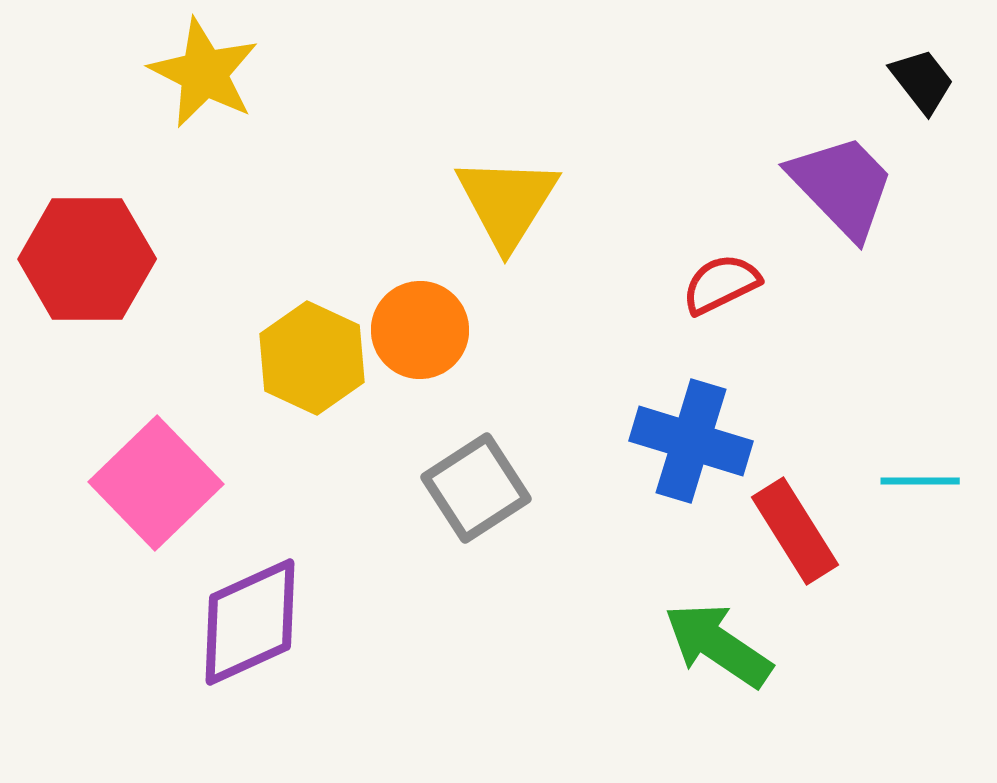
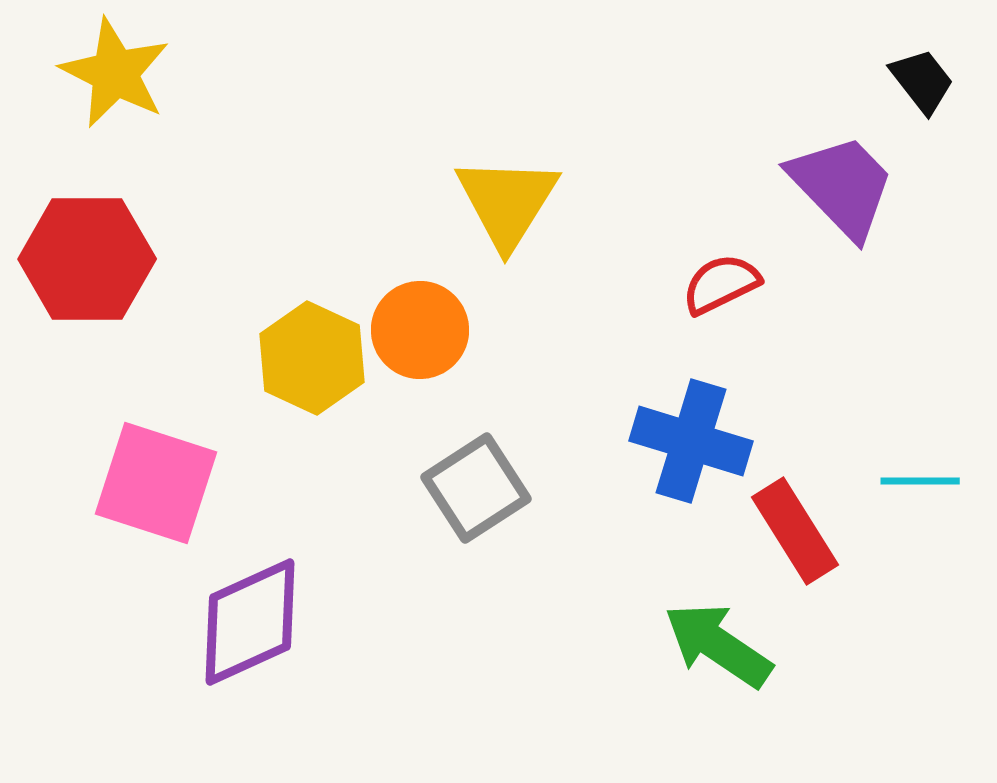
yellow star: moved 89 px left
pink square: rotated 28 degrees counterclockwise
